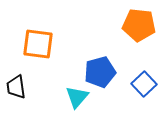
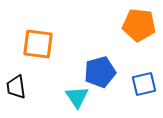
blue square: rotated 30 degrees clockwise
cyan triangle: rotated 15 degrees counterclockwise
